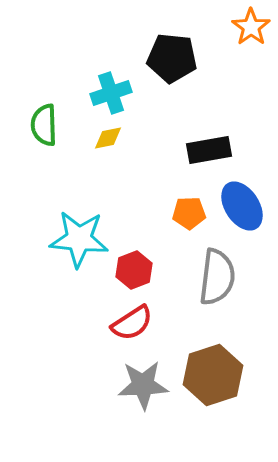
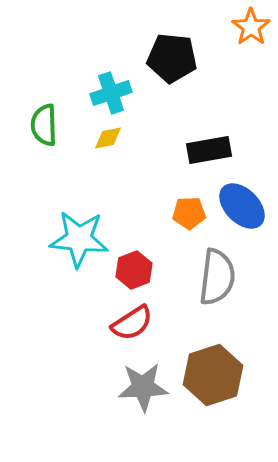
blue ellipse: rotated 12 degrees counterclockwise
gray star: moved 2 px down
